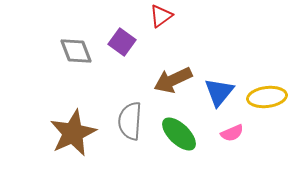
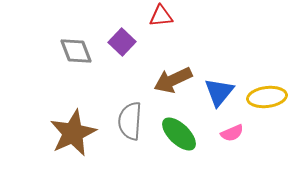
red triangle: rotated 30 degrees clockwise
purple square: rotated 8 degrees clockwise
